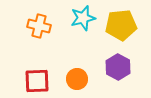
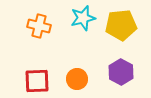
purple hexagon: moved 3 px right, 5 px down
